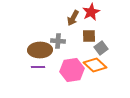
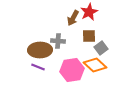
red star: moved 2 px left
purple line: rotated 24 degrees clockwise
